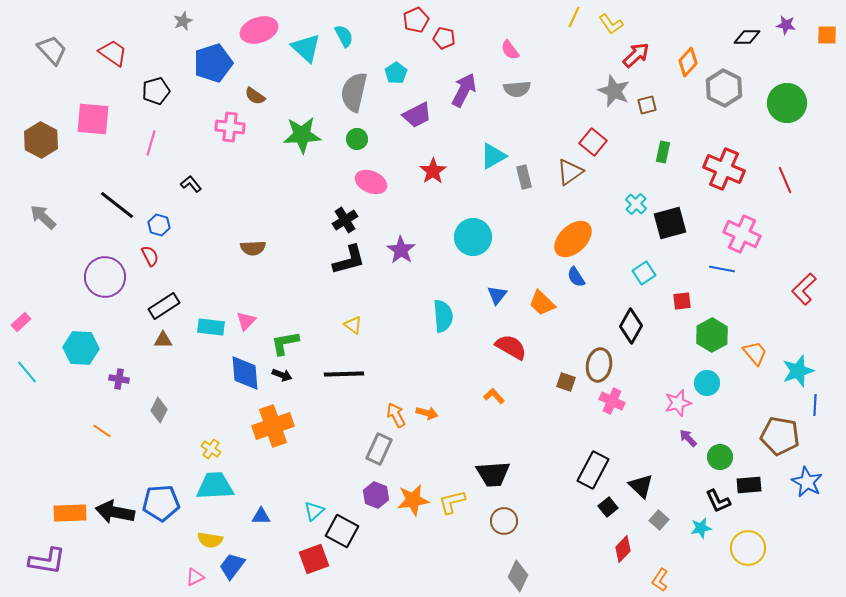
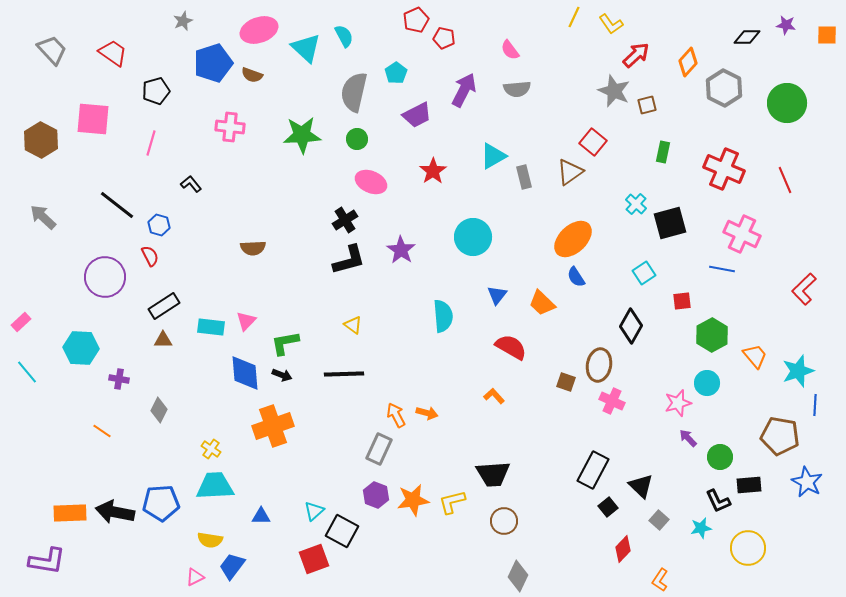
brown semicircle at (255, 96): moved 3 px left, 21 px up; rotated 15 degrees counterclockwise
orange trapezoid at (755, 353): moved 3 px down
